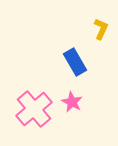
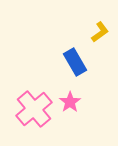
yellow L-shape: moved 1 px left, 3 px down; rotated 30 degrees clockwise
pink star: moved 2 px left; rotated 10 degrees clockwise
